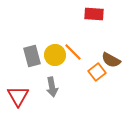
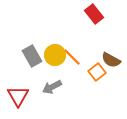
red rectangle: rotated 48 degrees clockwise
orange line: moved 1 px left, 5 px down
gray rectangle: rotated 15 degrees counterclockwise
gray arrow: rotated 72 degrees clockwise
